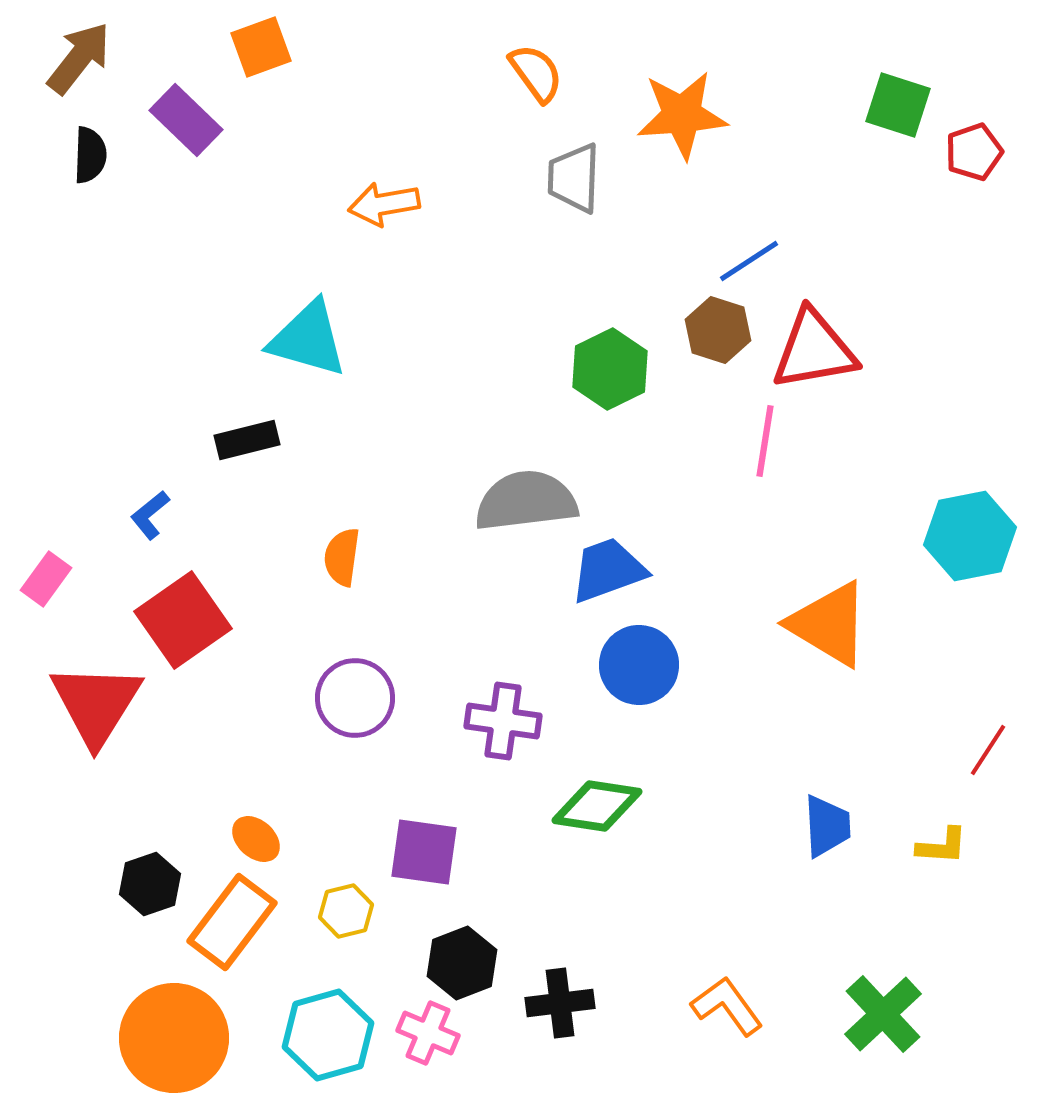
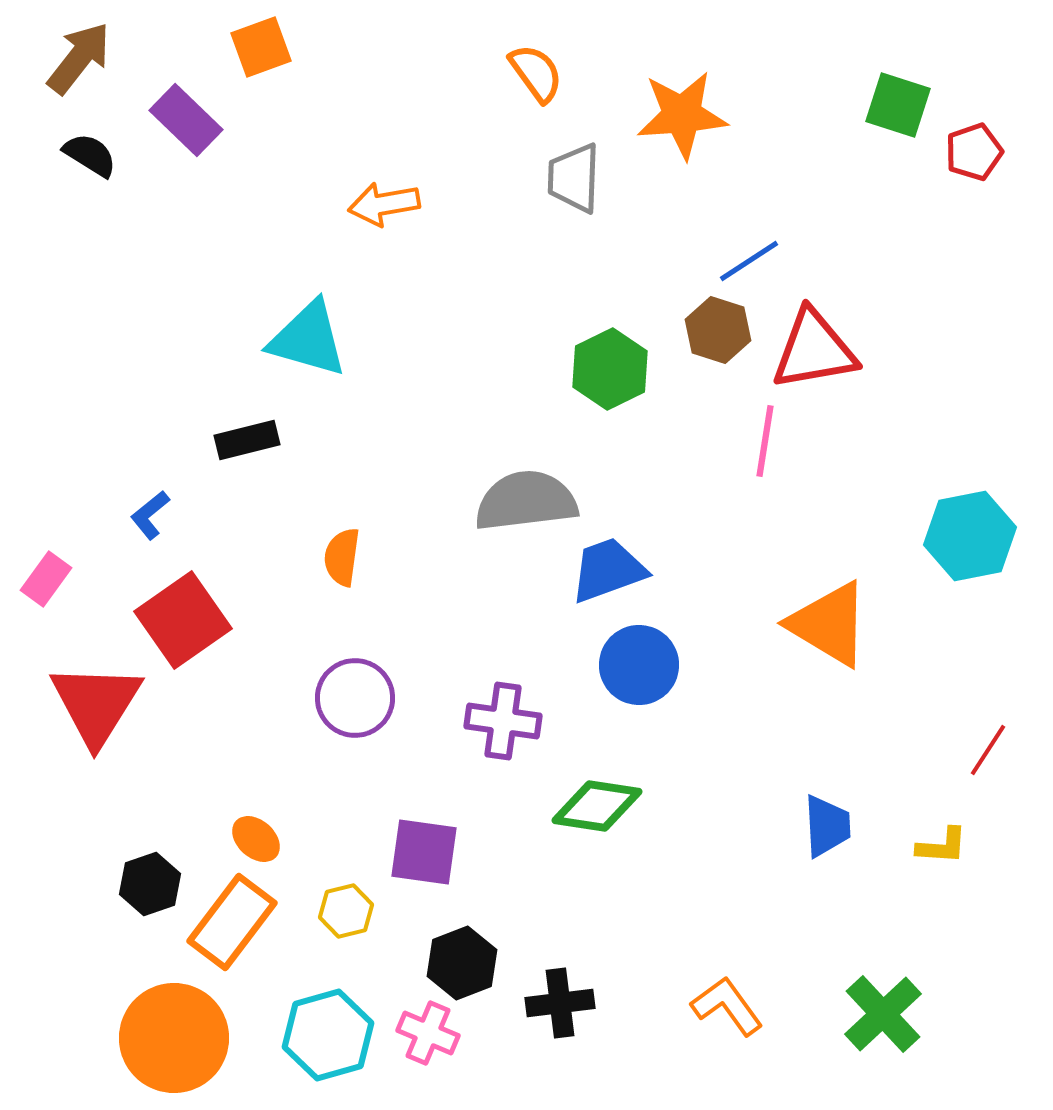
black semicircle at (90, 155): rotated 60 degrees counterclockwise
